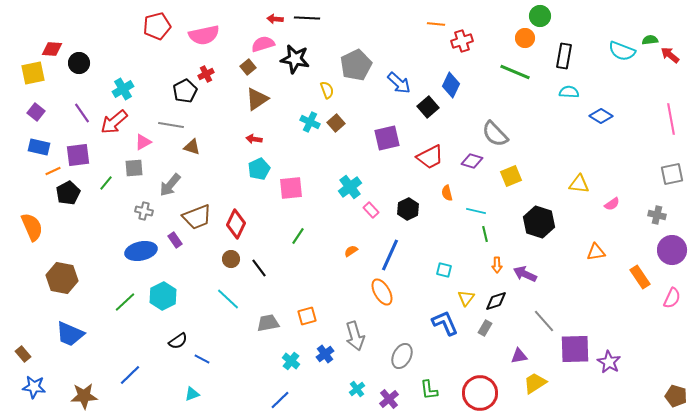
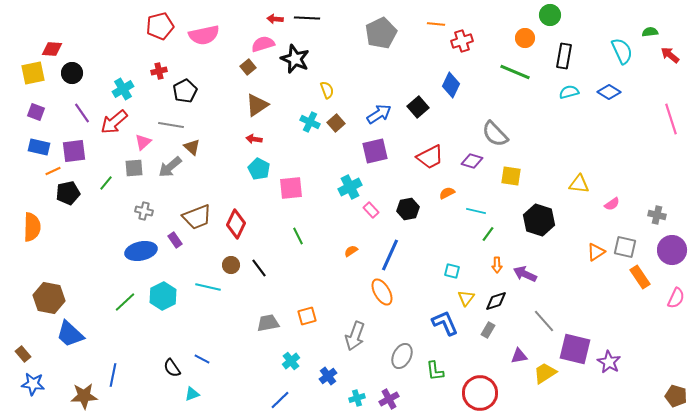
green circle at (540, 16): moved 10 px right, 1 px up
red pentagon at (157, 26): moved 3 px right
green semicircle at (650, 40): moved 8 px up
cyan semicircle at (622, 51): rotated 136 degrees counterclockwise
black star at (295, 59): rotated 12 degrees clockwise
black circle at (79, 63): moved 7 px left, 10 px down
gray pentagon at (356, 65): moved 25 px right, 32 px up
red cross at (206, 74): moved 47 px left, 3 px up; rotated 14 degrees clockwise
blue arrow at (399, 83): moved 20 px left, 31 px down; rotated 75 degrees counterclockwise
cyan semicircle at (569, 92): rotated 18 degrees counterclockwise
brown triangle at (257, 99): moved 6 px down
black square at (428, 107): moved 10 px left
purple square at (36, 112): rotated 18 degrees counterclockwise
blue diamond at (601, 116): moved 8 px right, 24 px up
pink line at (671, 119): rotated 8 degrees counterclockwise
purple square at (387, 138): moved 12 px left, 13 px down
pink triangle at (143, 142): rotated 12 degrees counterclockwise
brown triangle at (192, 147): rotated 24 degrees clockwise
purple square at (78, 155): moved 4 px left, 4 px up
cyan pentagon at (259, 169): rotated 20 degrees counterclockwise
gray square at (672, 174): moved 47 px left, 73 px down; rotated 25 degrees clockwise
yellow square at (511, 176): rotated 30 degrees clockwise
gray arrow at (170, 185): moved 18 px up; rotated 10 degrees clockwise
cyan cross at (350, 187): rotated 10 degrees clockwise
black pentagon at (68, 193): rotated 15 degrees clockwise
orange semicircle at (447, 193): rotated 77 degrees clockwise
black hexagon at (408, 209): rotated 15 degrees clockwise
black hexagon at (539, 222): moved 2 px up
orange semicircle at (32, 227): rotated 24 degrees clockwise
green line at (485, 234): moved 3 px right; rotated 49 degrees clockwise
green line at (298, 236): rotated 60 degrees counterclockwise
orange triangle at (596, 252): rotated 24 degrees counterclockwise
brown circle at (231, 259): moved 6 px down
cyan square at (444, 270): moved 8 px right, 1 px down
brown hexagon at (62, 278): moved 13 px left, 20 px down
pink semicircle at (672, 298): moved 4 px right
cyan line at (228, 299): moved 20 px left, 12 px up; rotated 30 degrees counterclockwise
gray rectangle at (485, 328): moved 3 px right, 2 px down
blue trapezoid at (70, 334): rotated 20 degrees clockwise
gray arrow at (355, 336): rotated 36 degrees clockwise
black semicircle at (178, 341): moved 6 px left, 27 px down; rotated 90 degrees clockwise
purple square at (575, 349): rotated 16 degrees clockwise
blue cross at (325, 354): moved 3 px right, 22 px down
cyan cross at (291, 361): rotated 12 degrees clockwise
blue line at (130, 375): moved 17 px left; rotated 35 degrees counterclockwise
yellow trapezoid at (535, 383): moved 10 px right, 10 px up
blue star at (34, 387): moved 1 px left, 3 px up
cyan cross at (357, 389): moved 9 px down; rotated 21 degrees clockwise
green L-shape at (429, 390): moved 6 px right, 19 px up
purple cross at (389, 399): rotated 12 degrees clockwise
